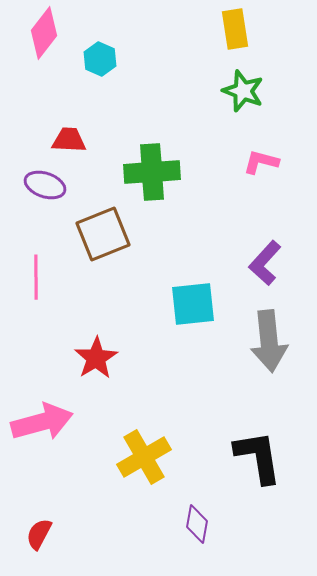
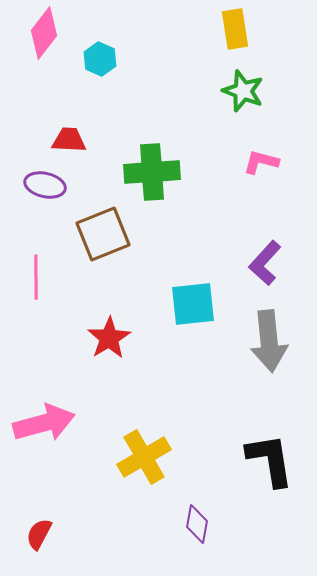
purple ellipse: rotated 6 degrees counterclockwise
red star: moved 13 px right, 20 px up
pink arrow: moved 2 px right, 1 px down
black L-shape: moved 12 px right, 3 px down
